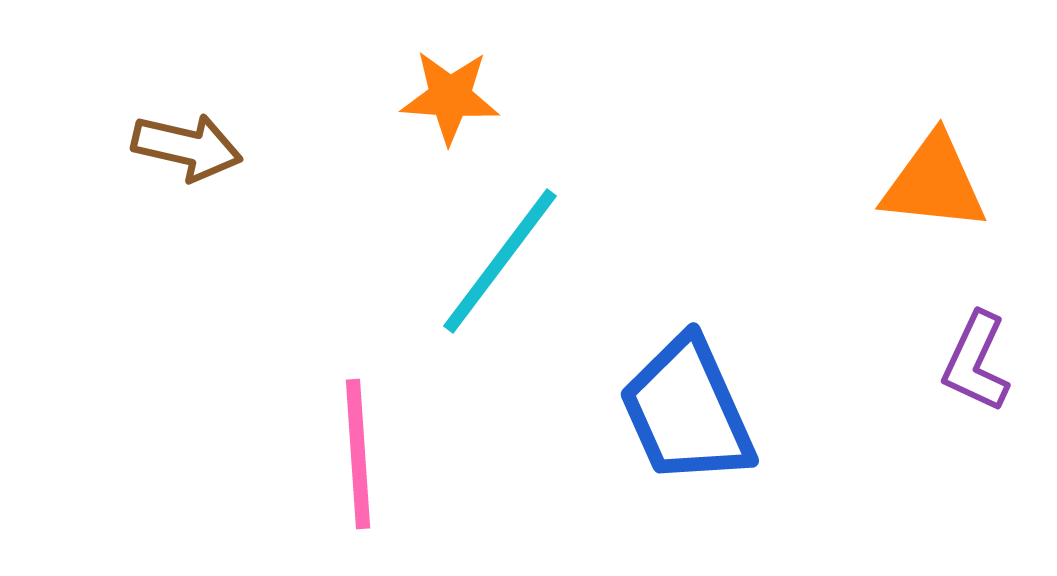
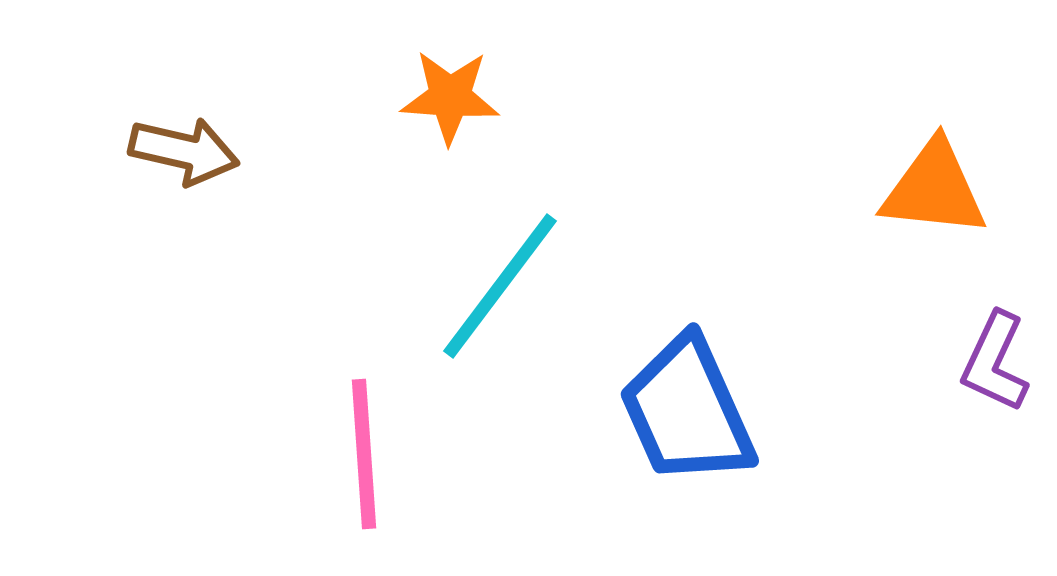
brown arrow: moved 3 px left, 4 px down
orange triangle: moved 6 px down
cyan line: moved 25 px down
purple L-shape: moved 19 px right
pink line: moved 6 px right
